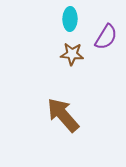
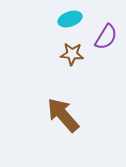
cyan ellipse: rotated 70 degrees clockwise
